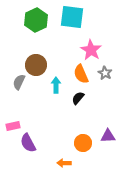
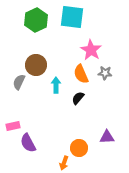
gray star: rotated 24 degrees counterclockwise
purple triangle: moved 1 px left, 1 px down
orange circle: moved 4 px left, 5 px down
orange arrow: rotated 72 degrees counterclockwise
